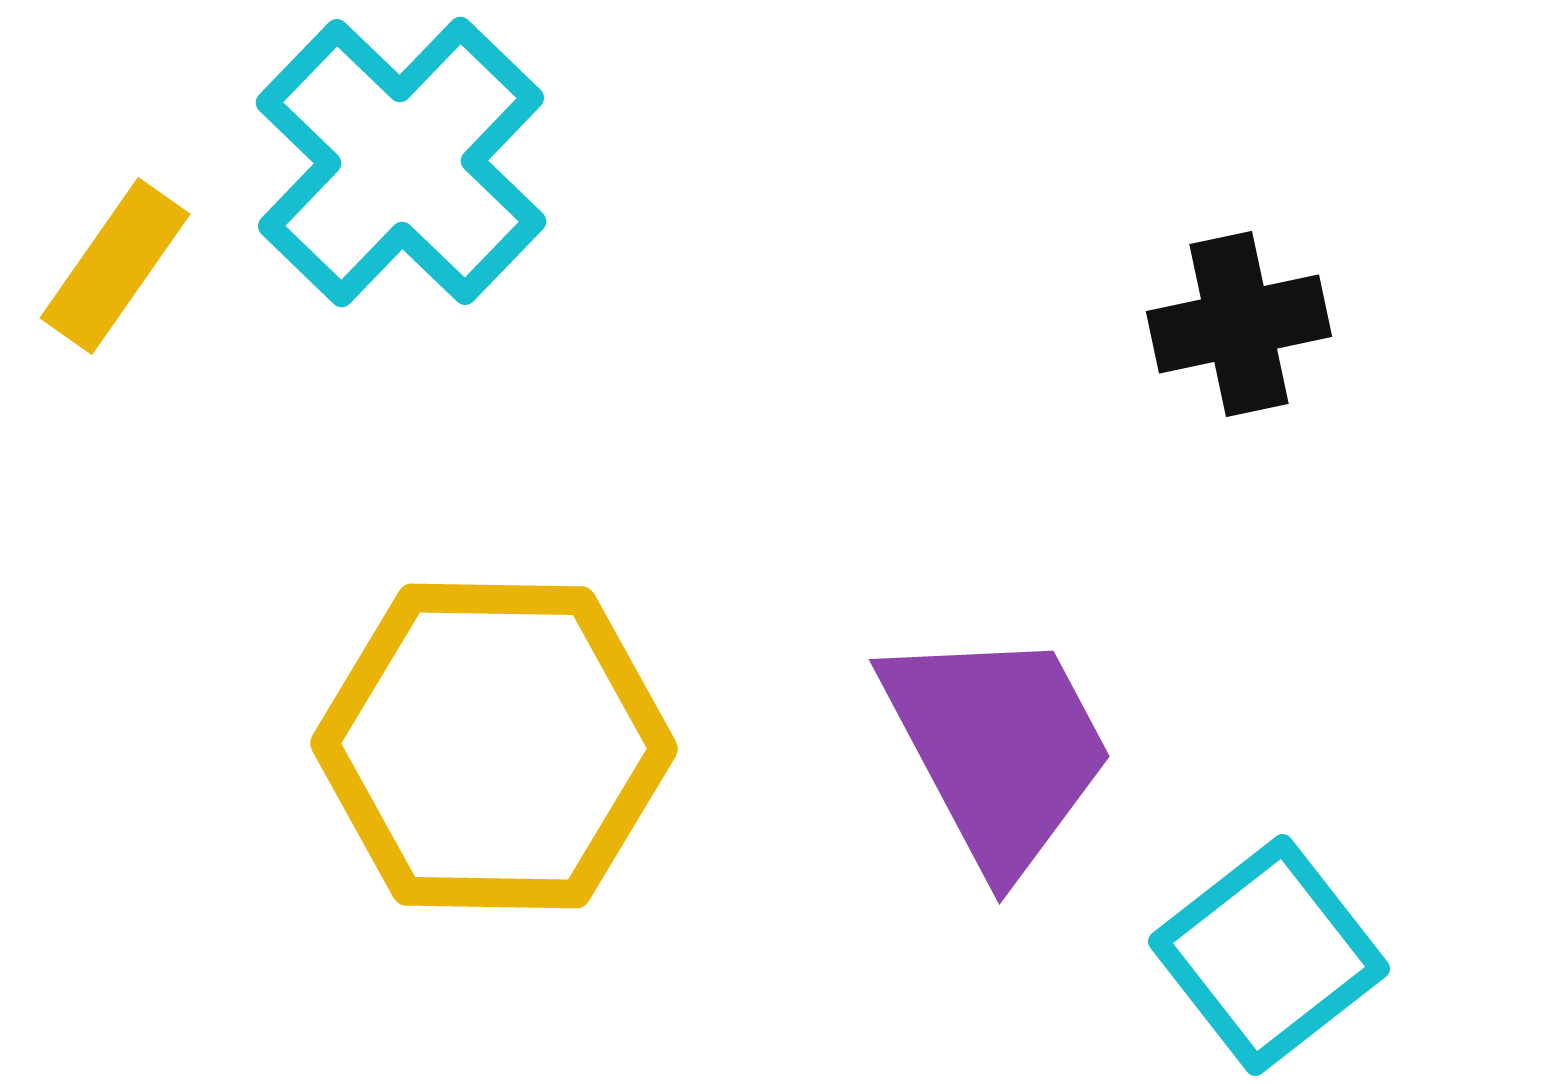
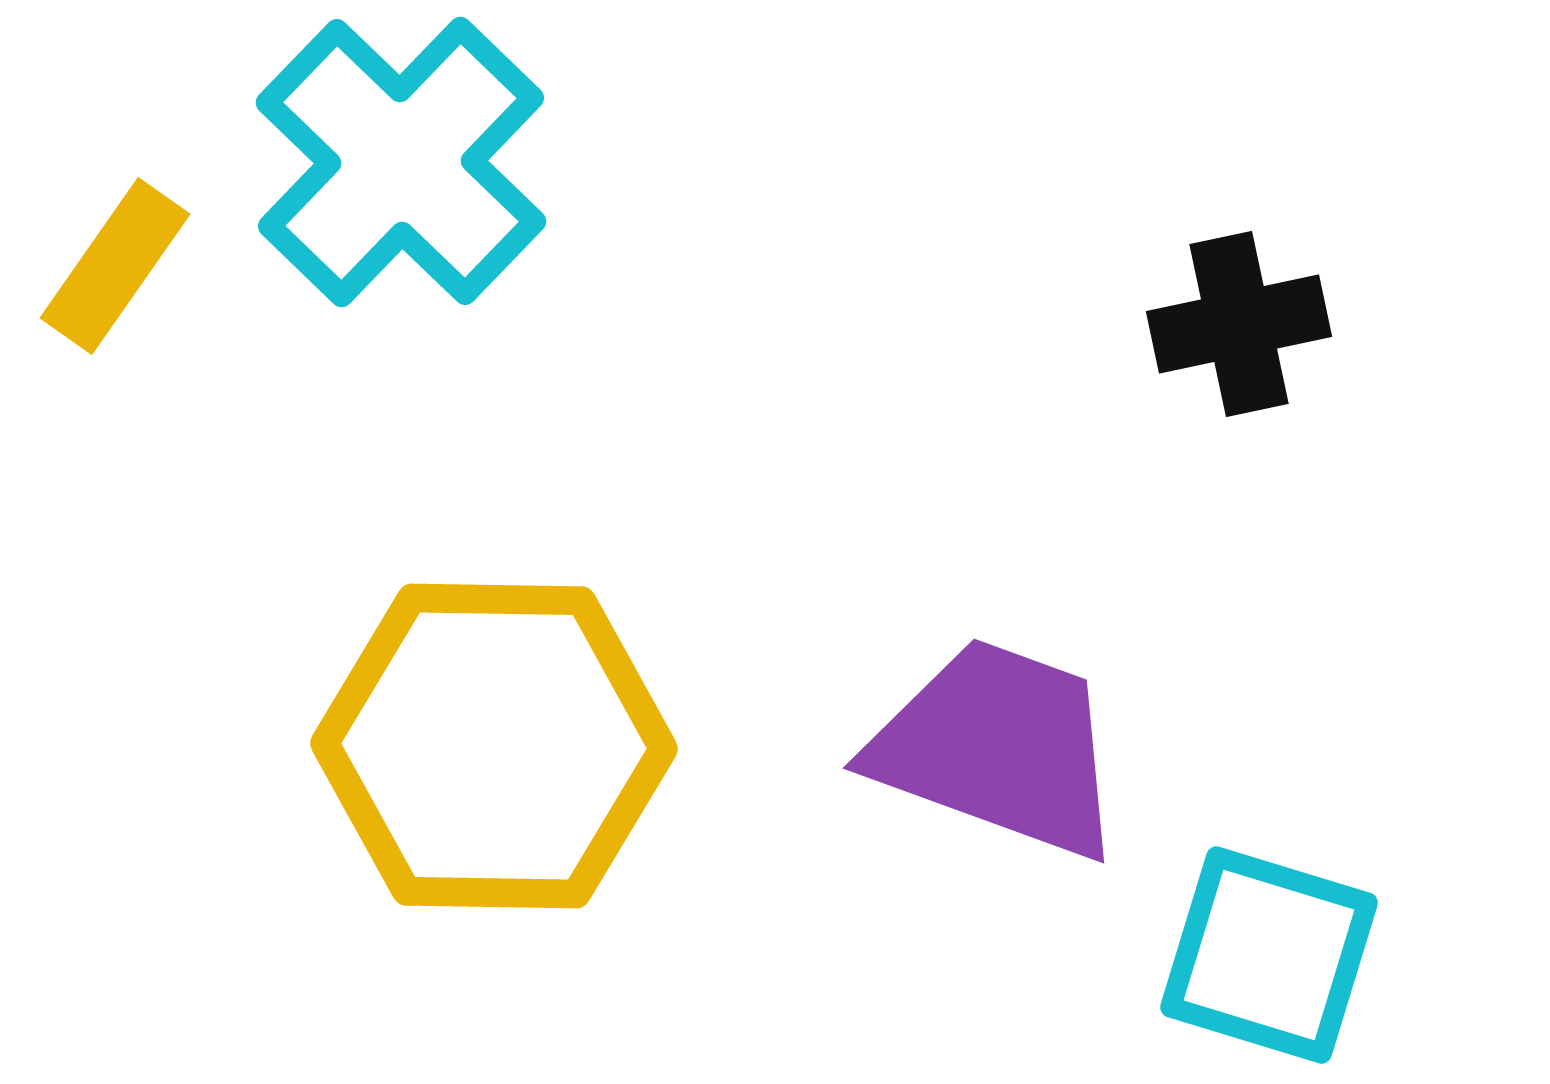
purple trapezoid: rotated 42 degrees counterclockwise
cyan square: rotated 35 degrees counterclockwise
